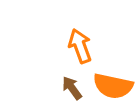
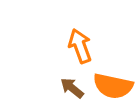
brown arrow: rotated 15 degrees counterclockwise
